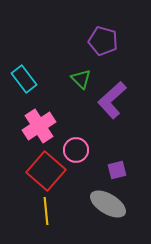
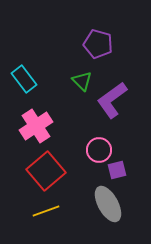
purple pentagon: moved 5 px left, 3 px down
green triangle: moved 1 px right, 2 px down
purple L-shape: rotated 6 degrees clockwise
pink cross: moved 3 px left
pink circle: moved 23 px right
red square: rotated 9 degrees clockwise
gray ellipse: rotated 30 degrees clockwise
yellow line: rotated 76 degrees clockwise
